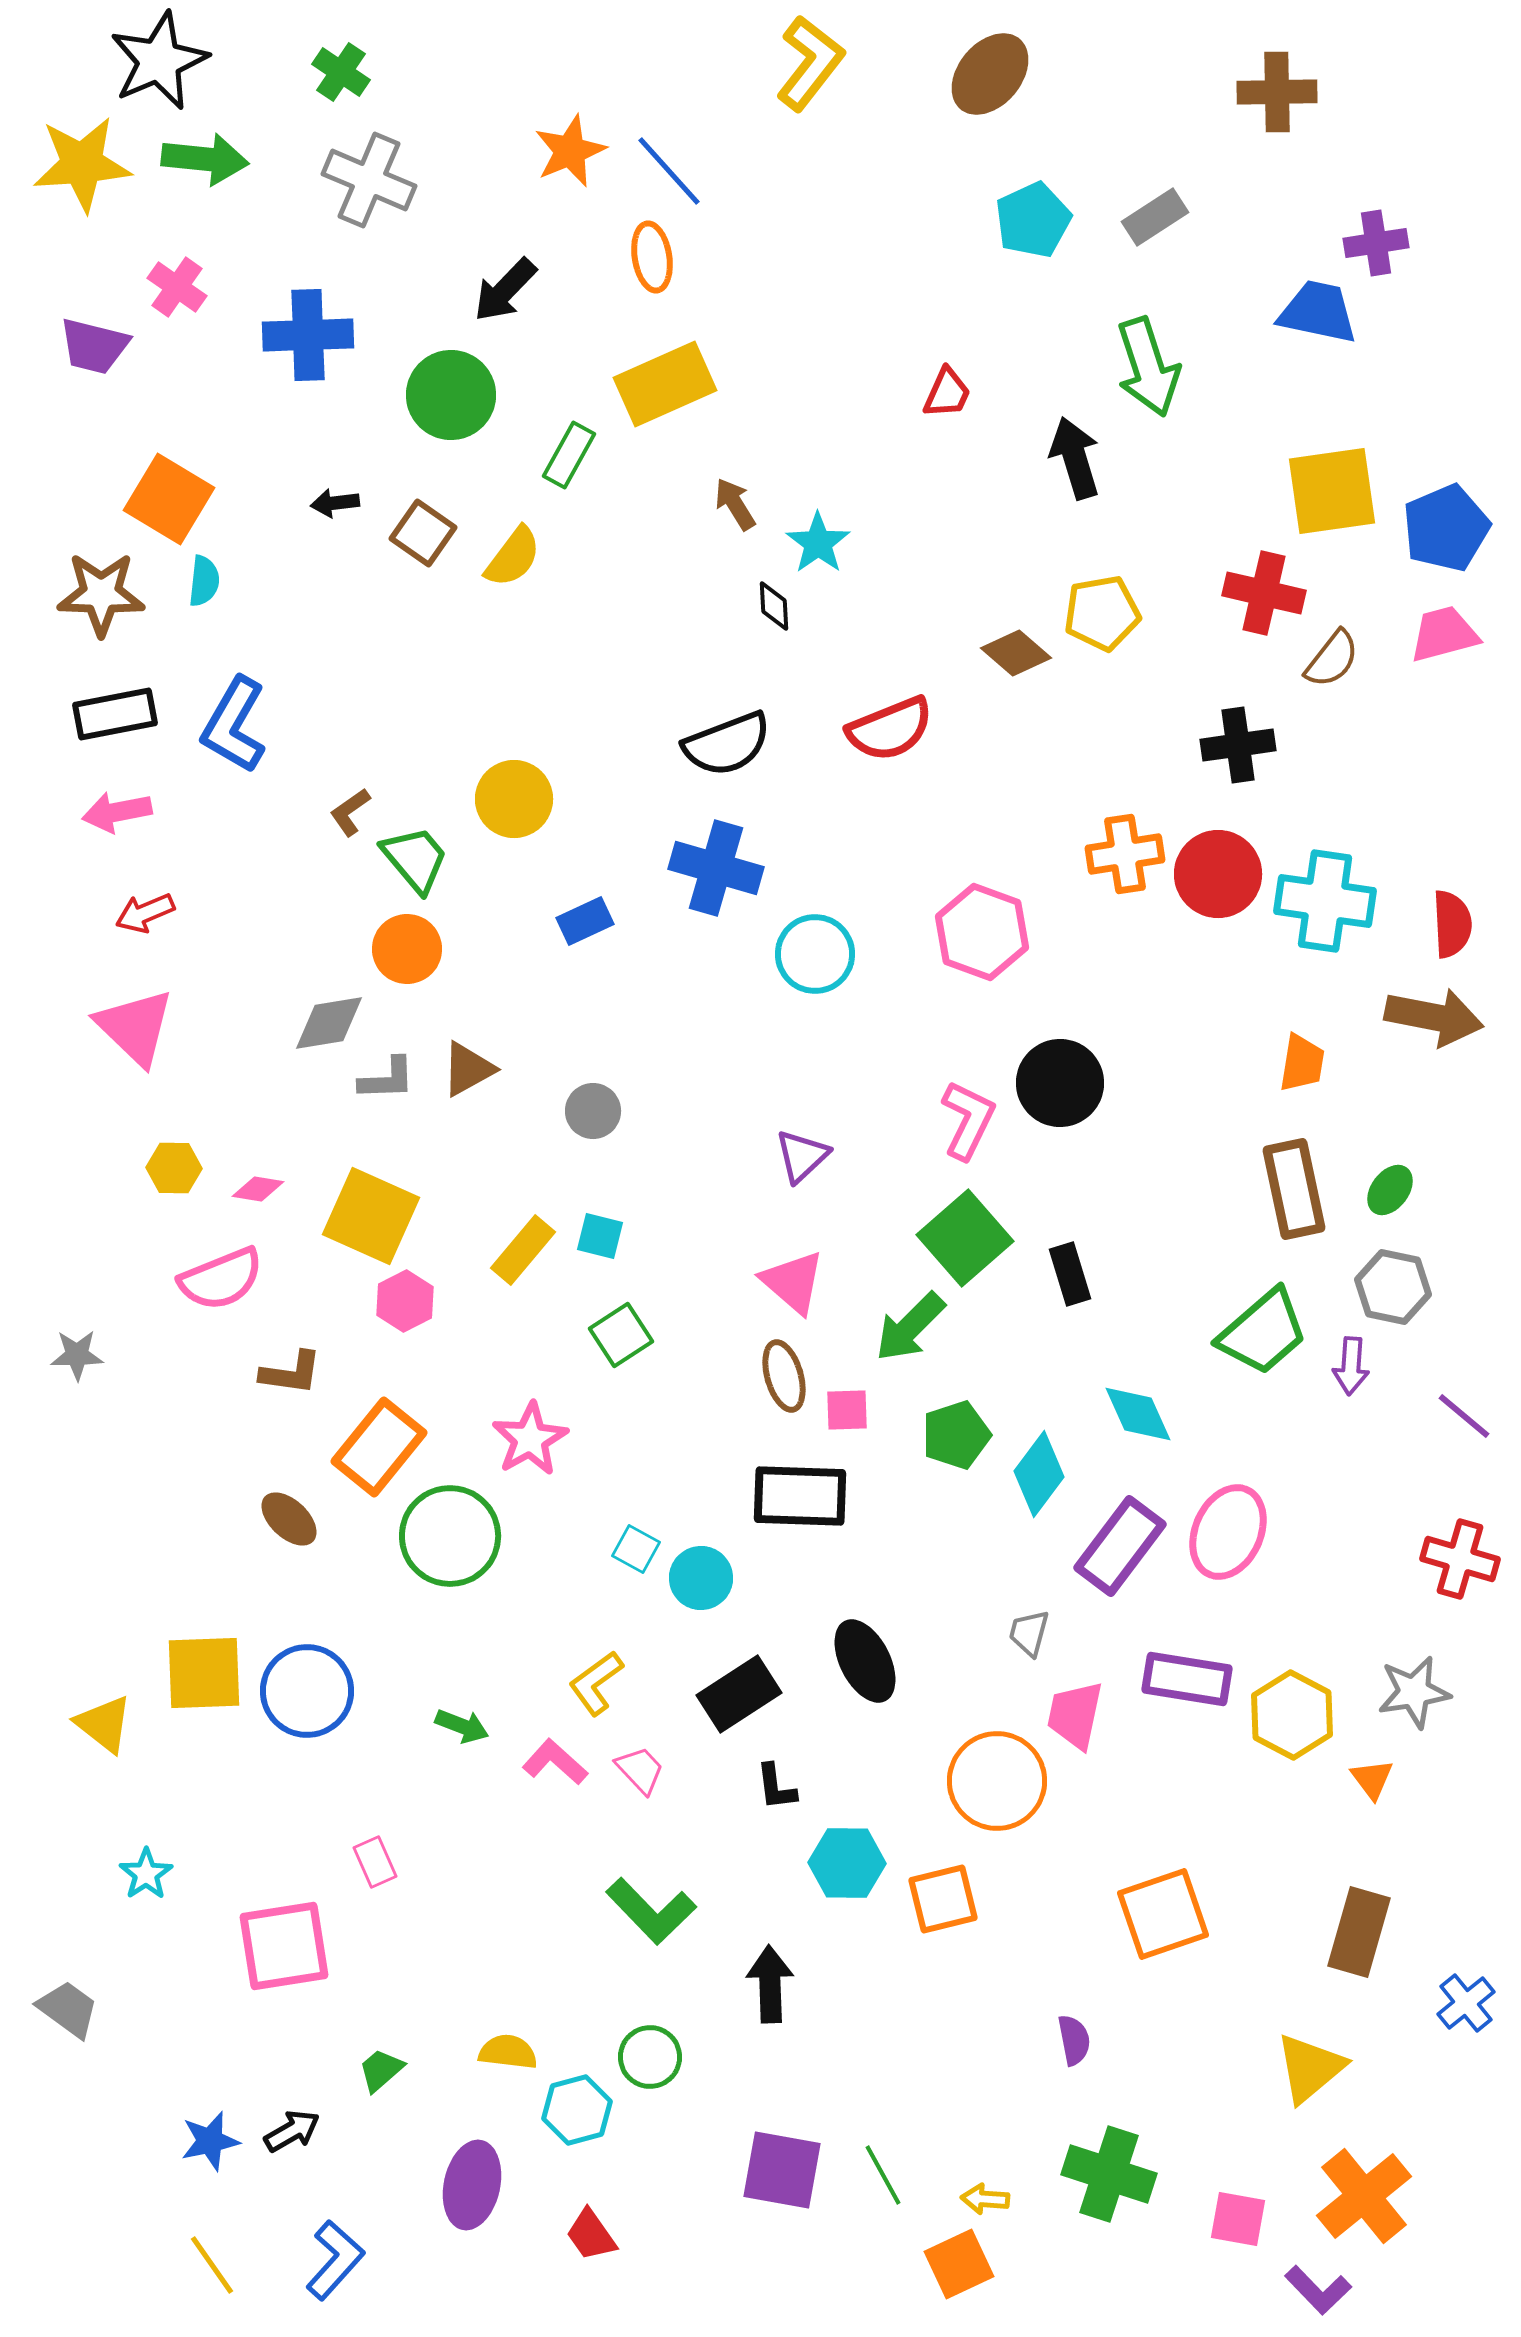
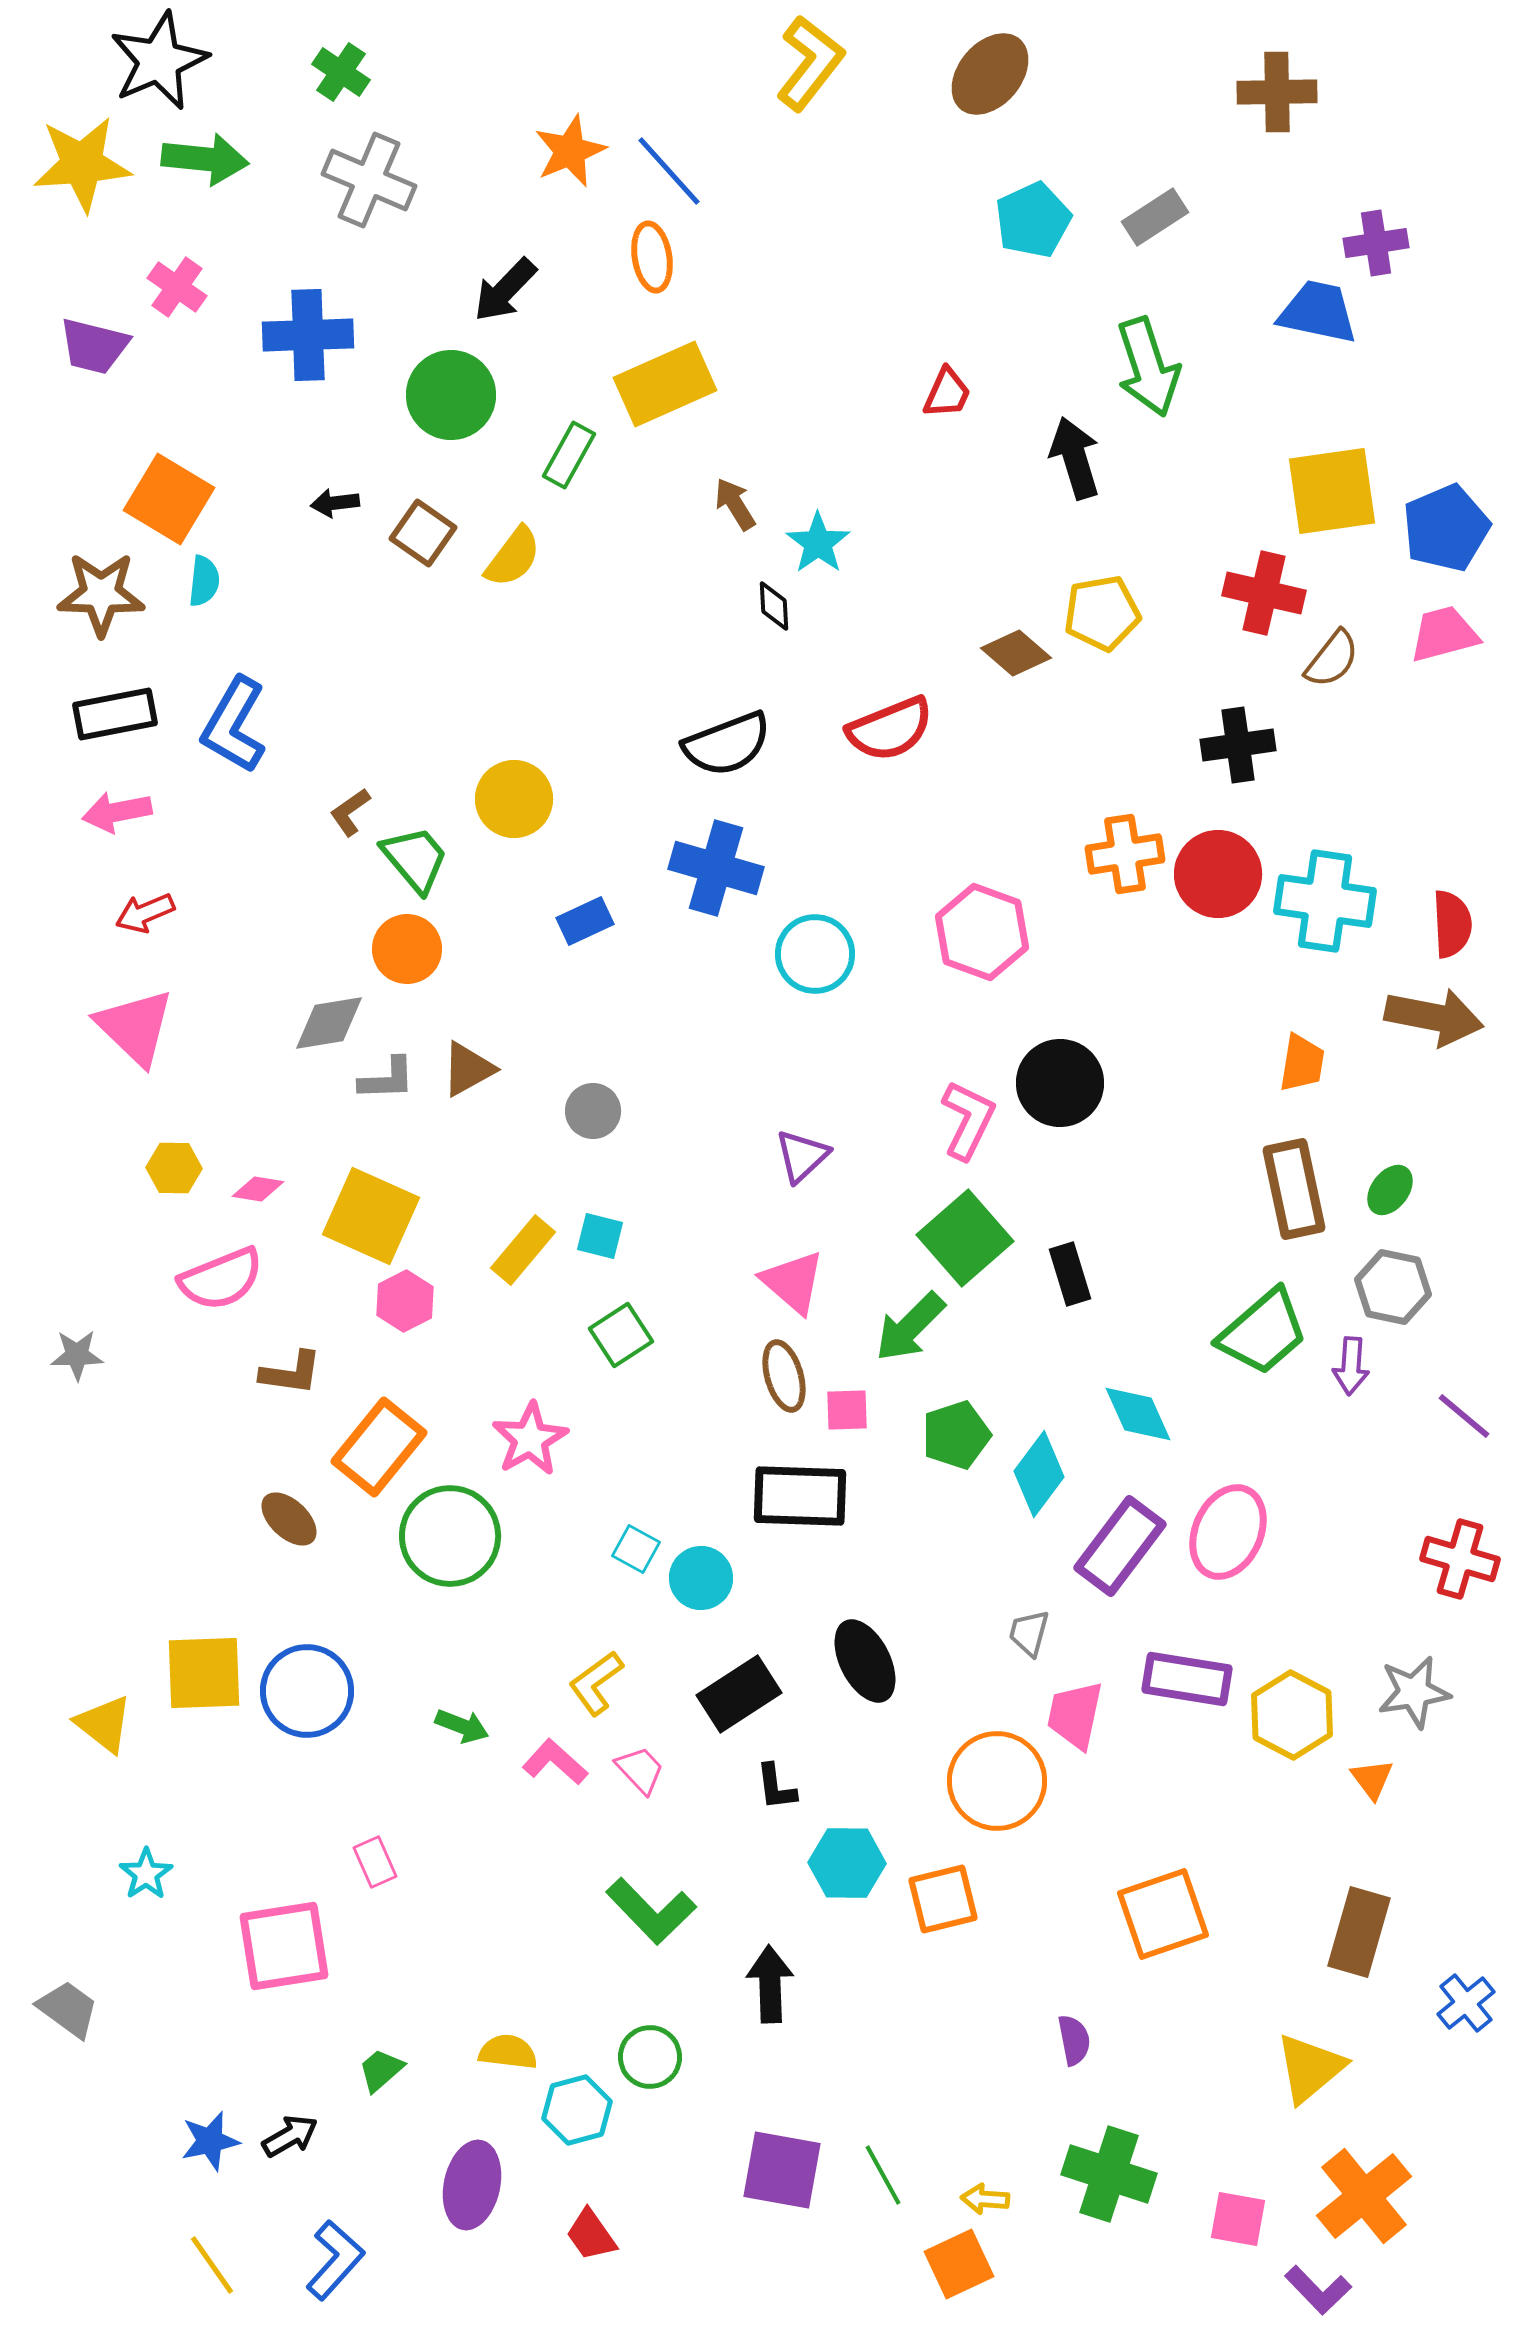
black arrow at (292, 2131): moved 2 px left, 5 px down
